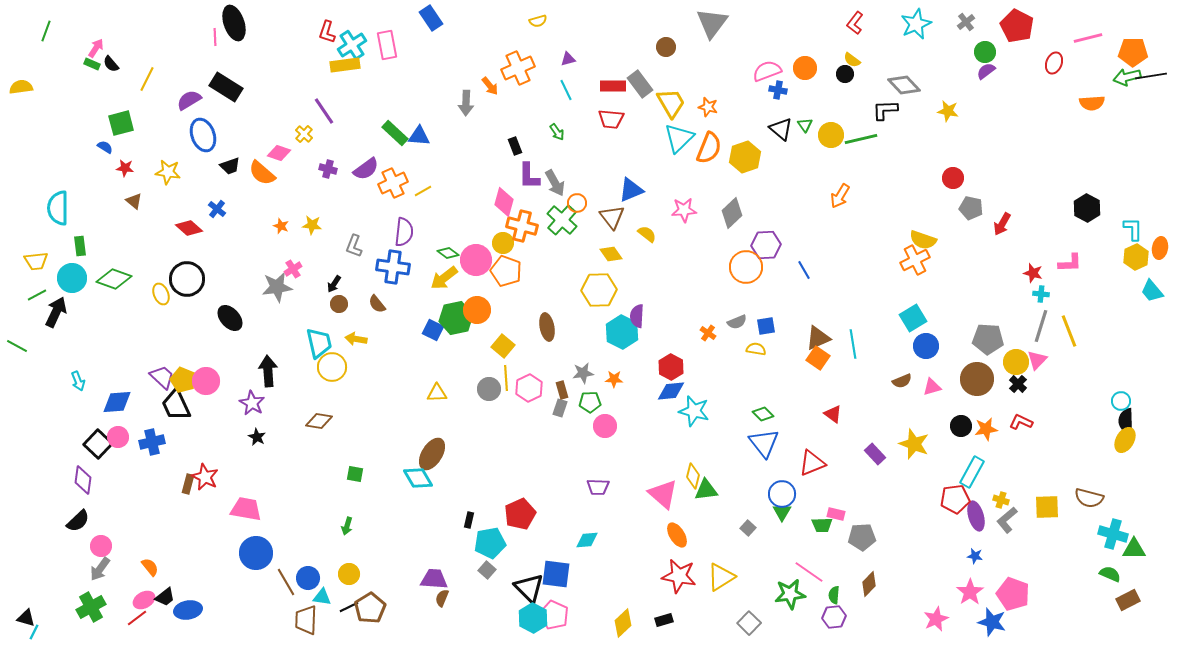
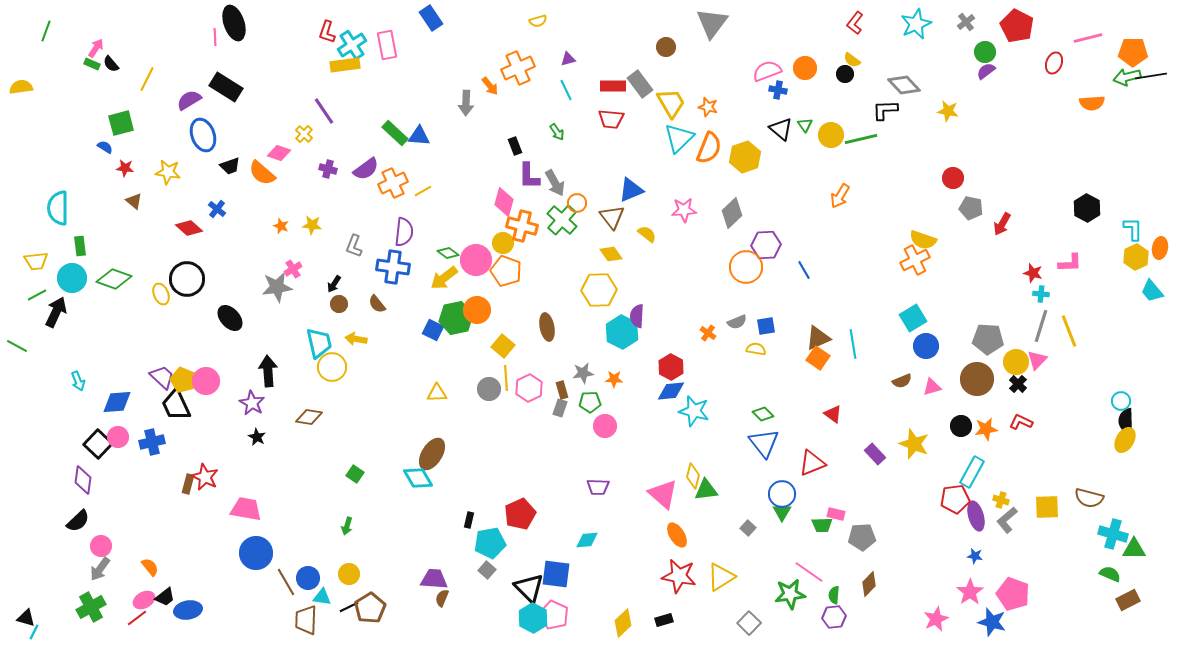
brown diamond at (319, 421): moved 10 px left, 4 px up
green square at (355, 474): rotated 24 degrees clockwise
